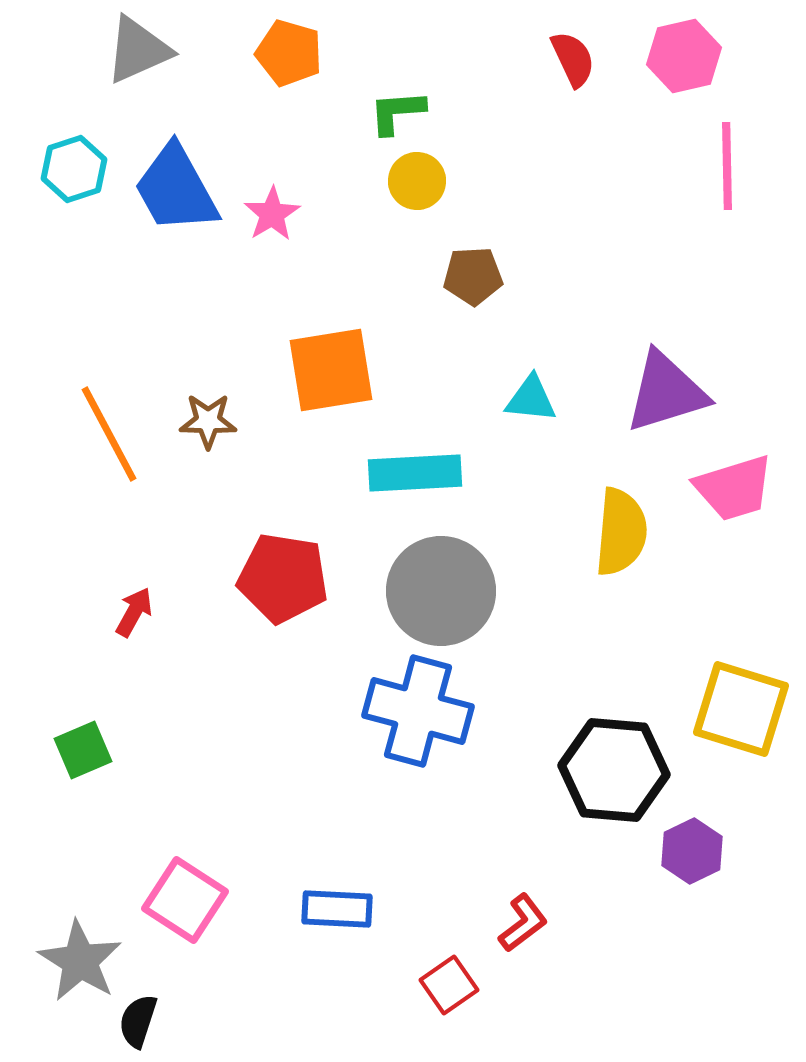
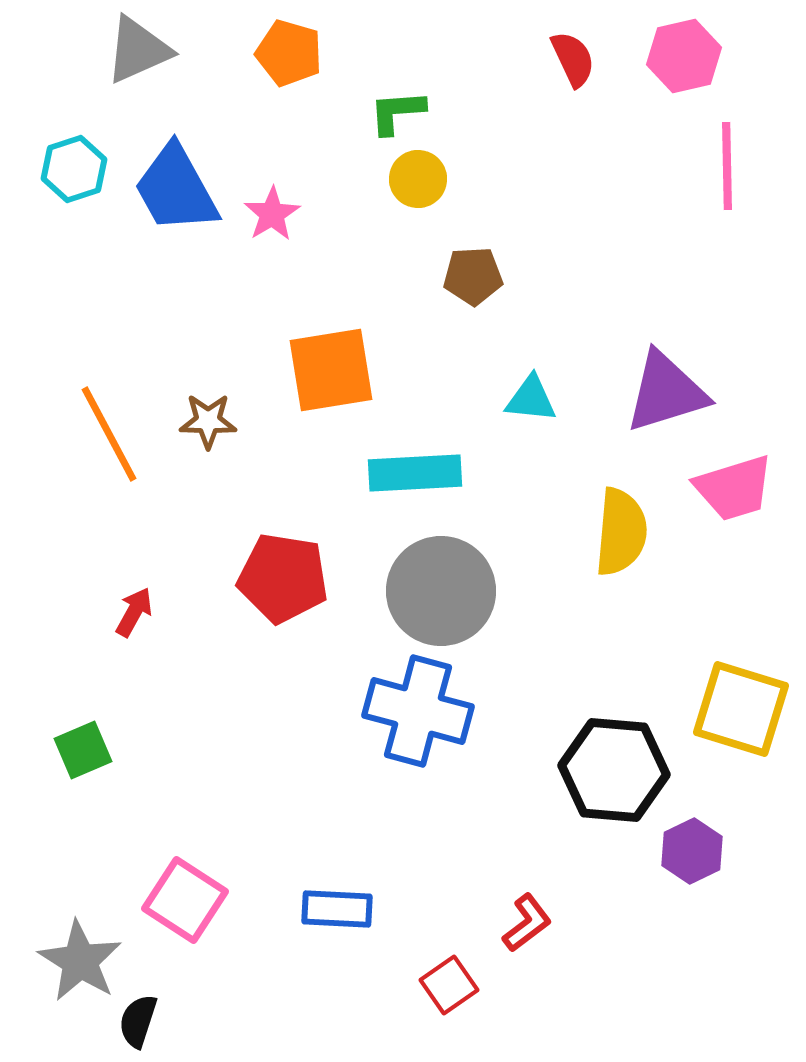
yellow circle: moved 1 px right, 2 px up
red L-shape: moved 4 px right
